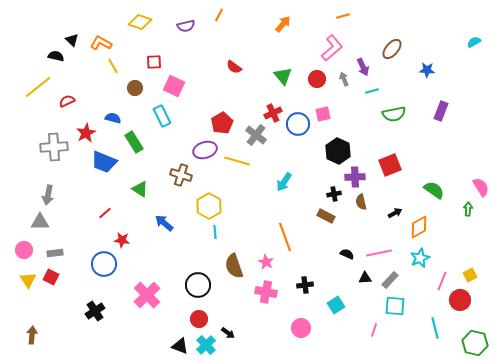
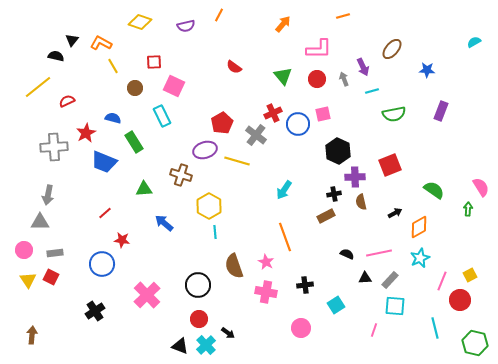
black triangle at (72, 40): rotated 24 degrees clockwise
pink L-shape at (332, 48): moved 13 px left, 1 px down; rotated 40 degrees clockwise
cyan arrow at (284, 182): moved 8 px down
green triangle at (140, 189): moved 4 px right; rotated 36 degrees counterclockwise
brown rectangle at (326, 216): rotated 54 degrees counterclockwise
blue circle at (104, 264): moved 2 px left
